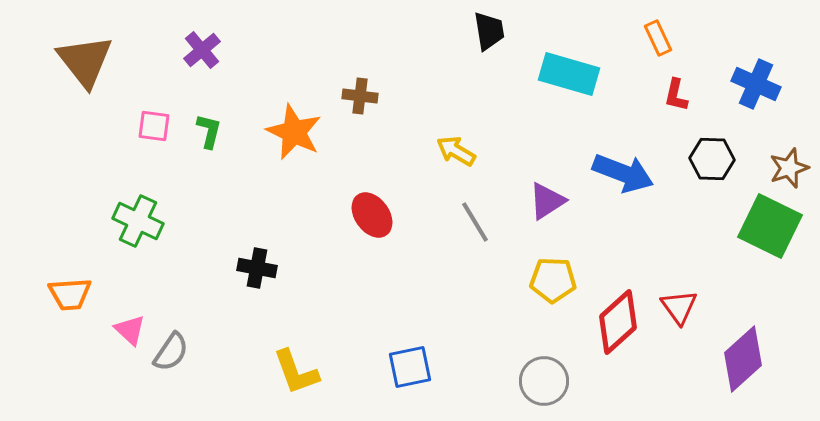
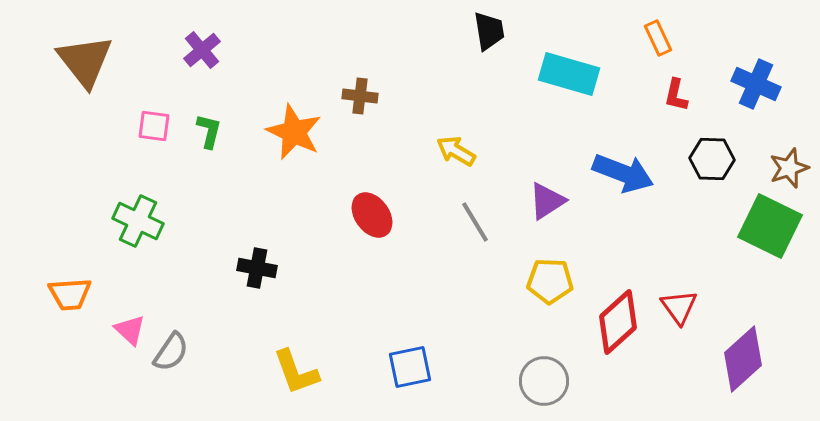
yellow pentagon: moved 3 px left, 1 px down
